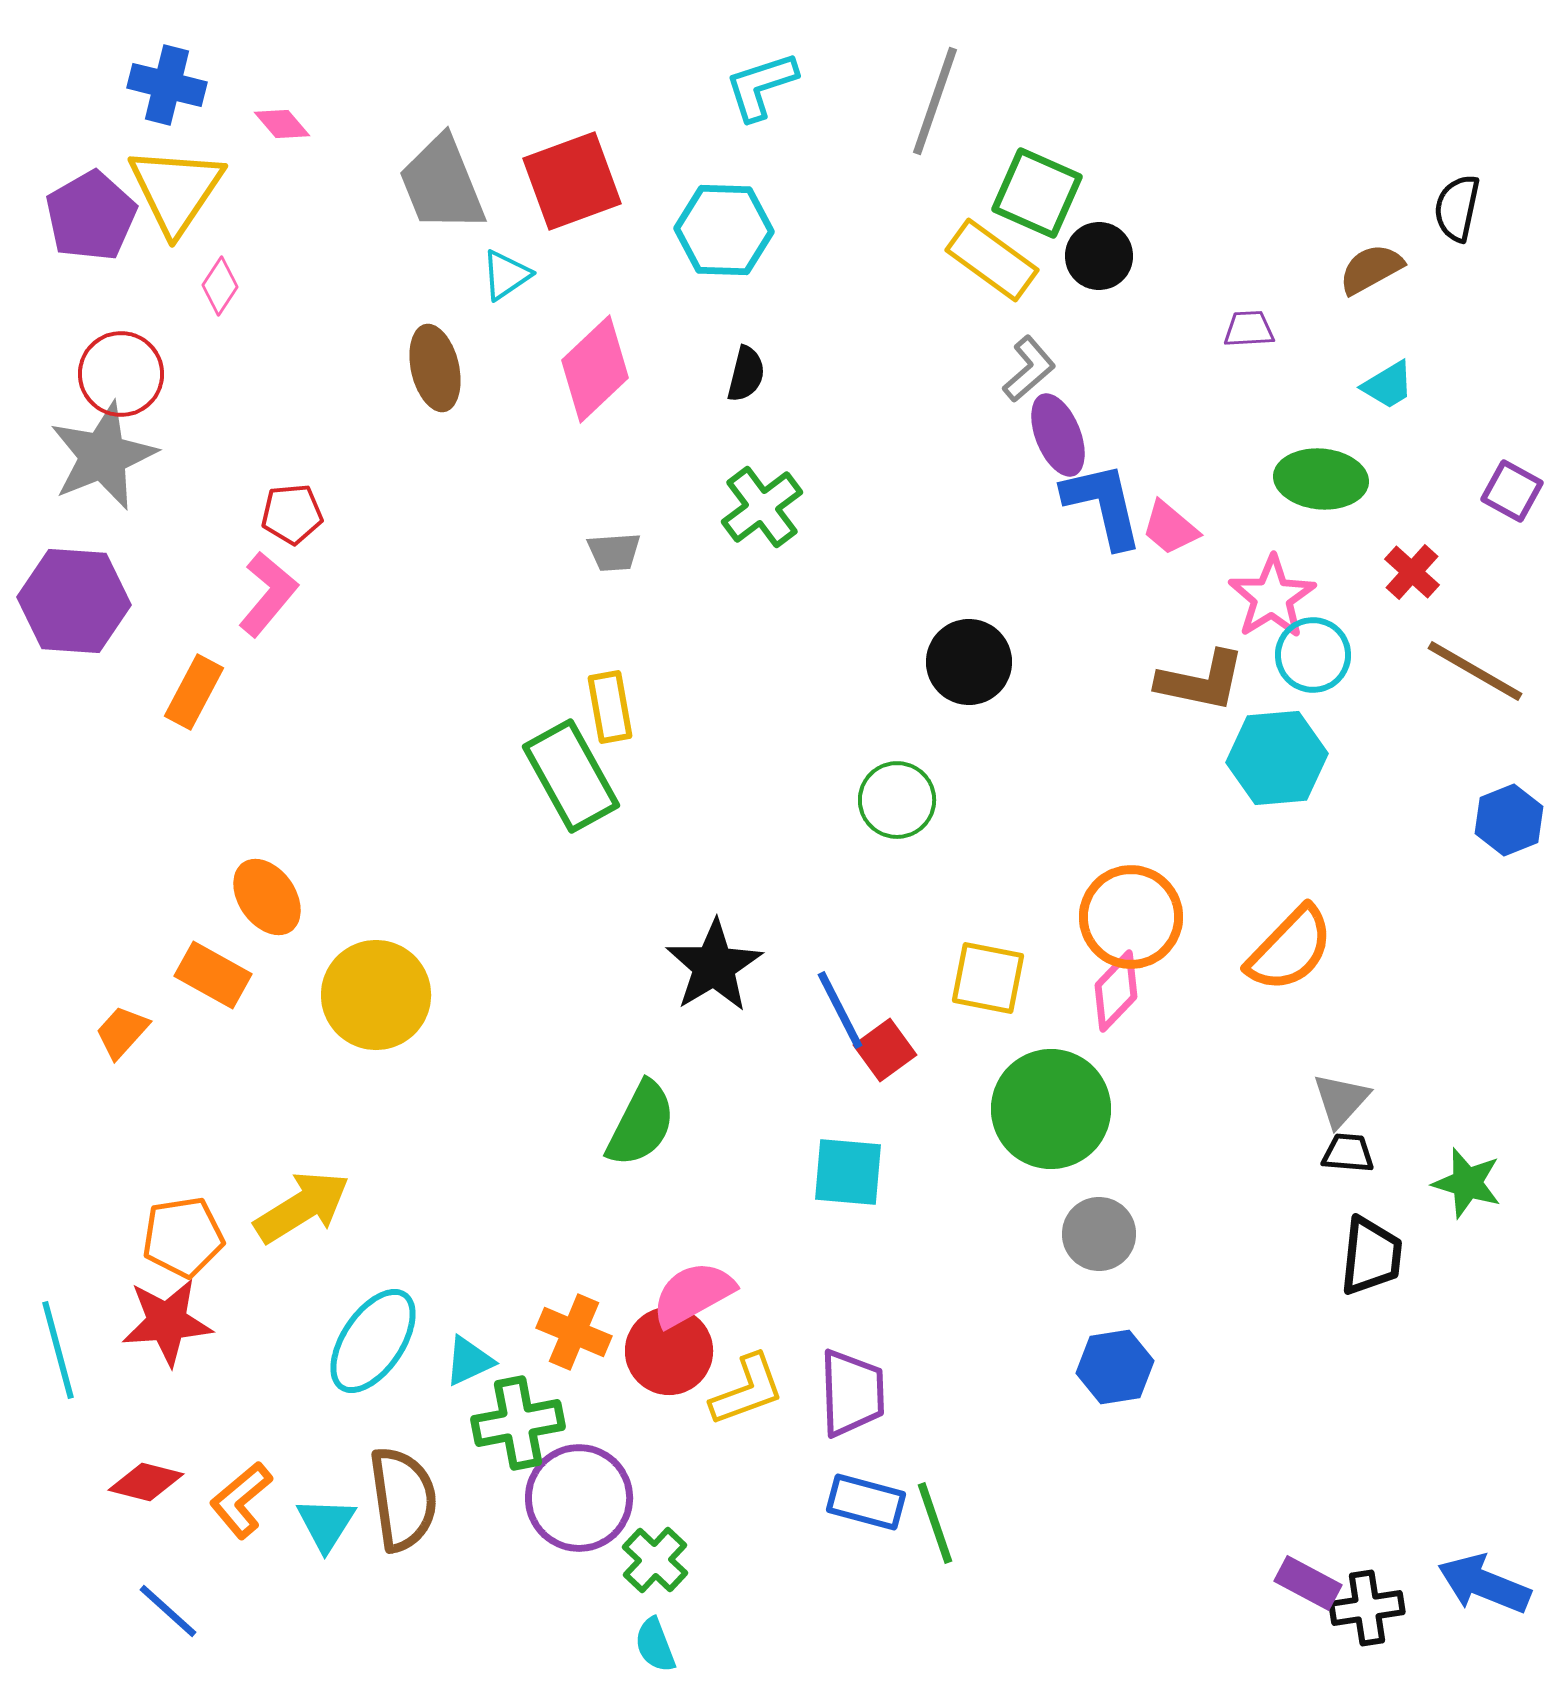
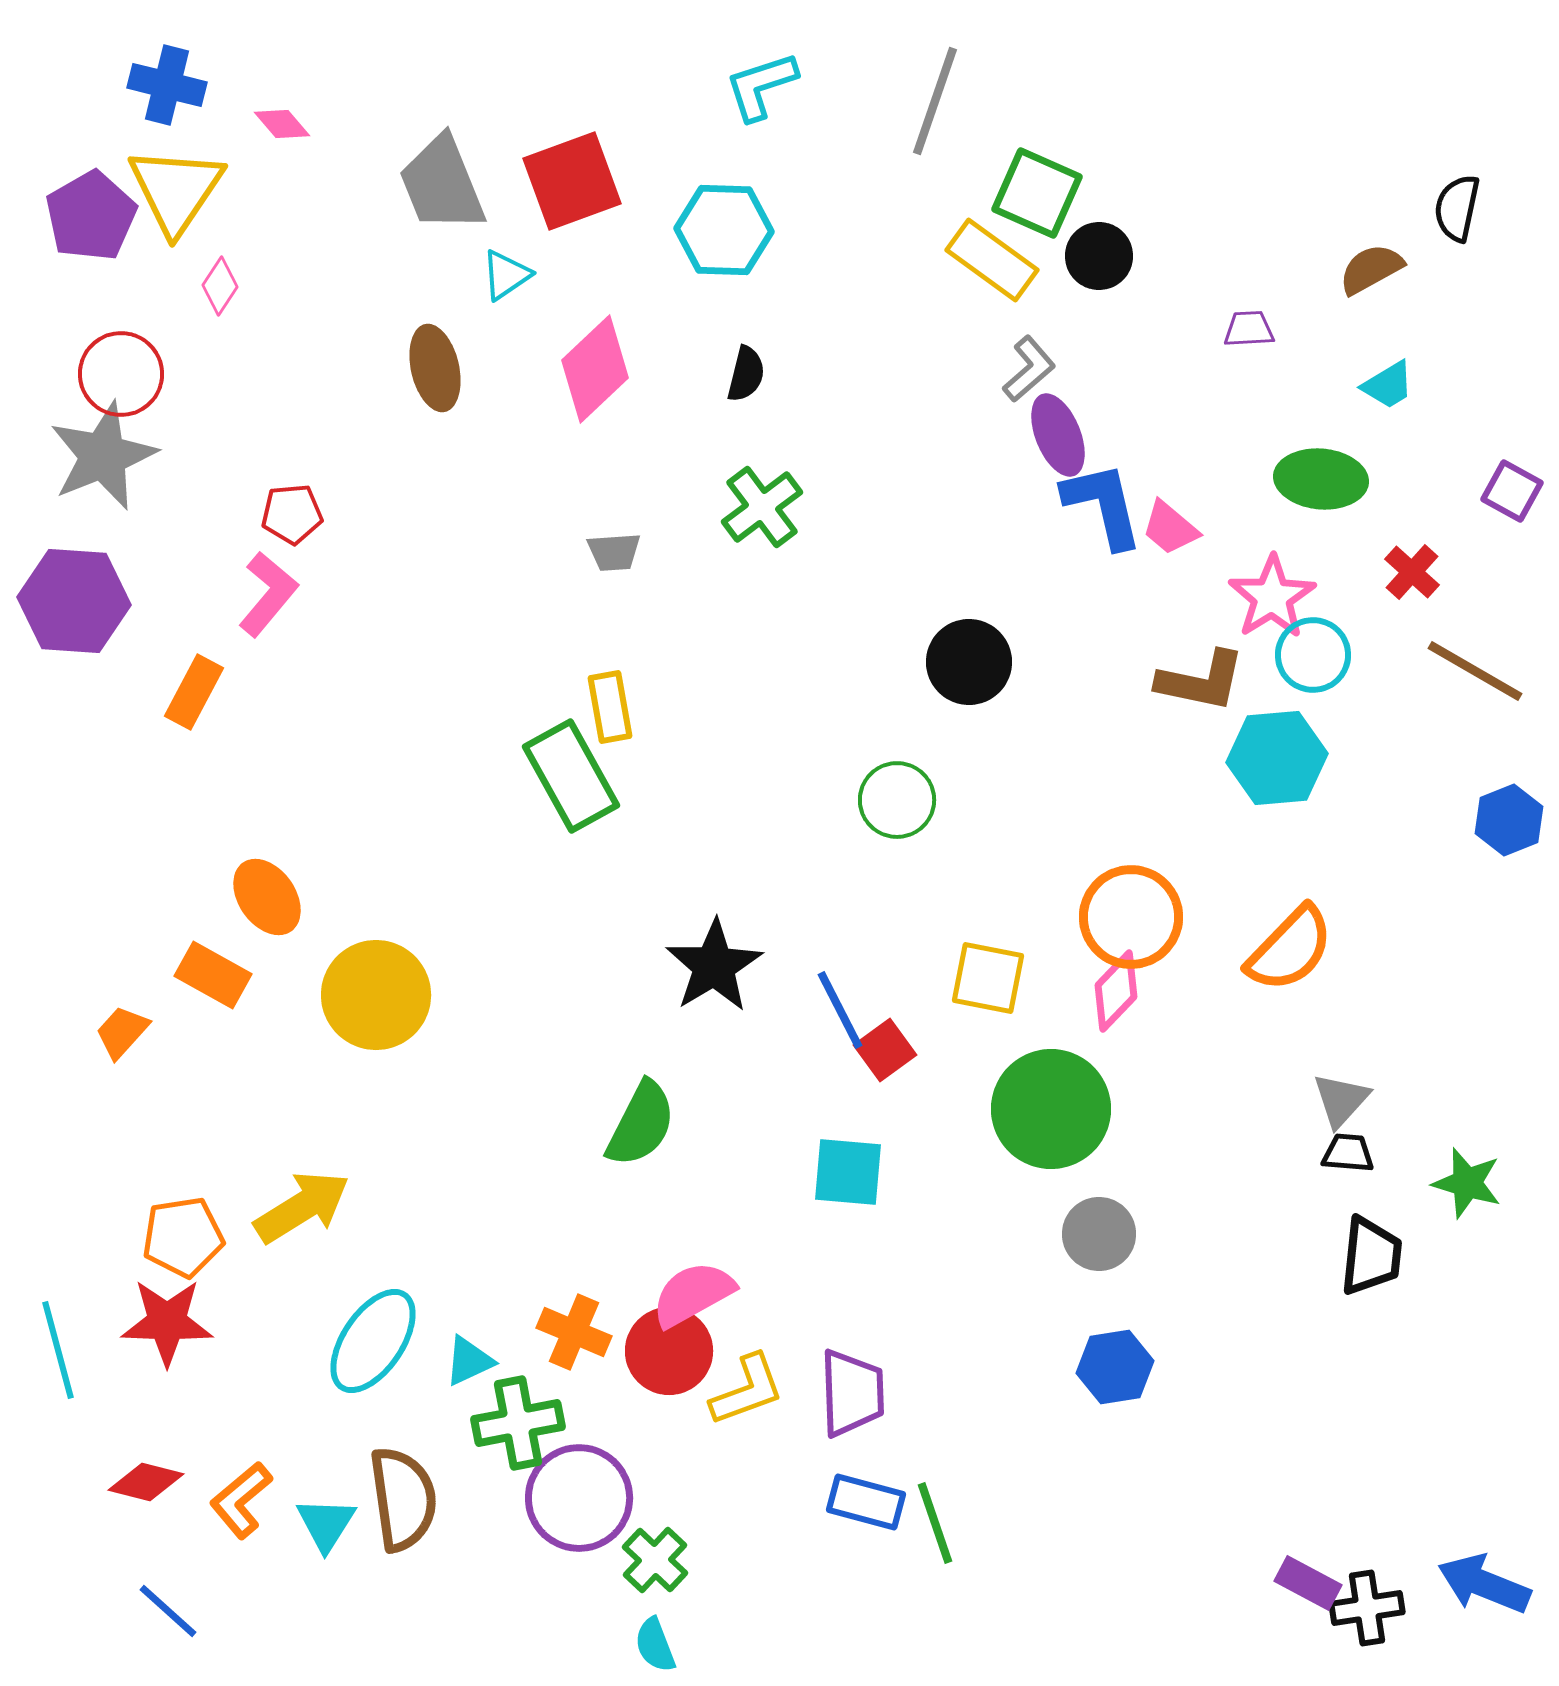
red star at (167, 1322): rotated 6 degrees clockwise
